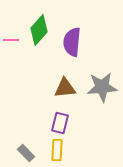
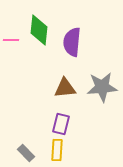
green diamond: rotated 36 degrees counterclockwise
purple rectangle: moved 1 px right, 1 px down
